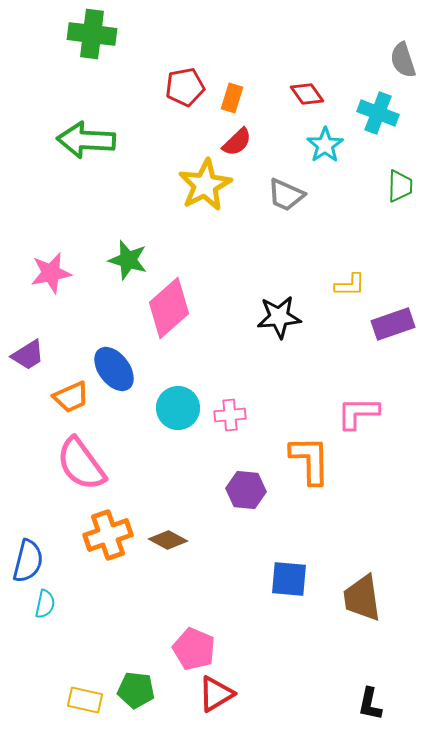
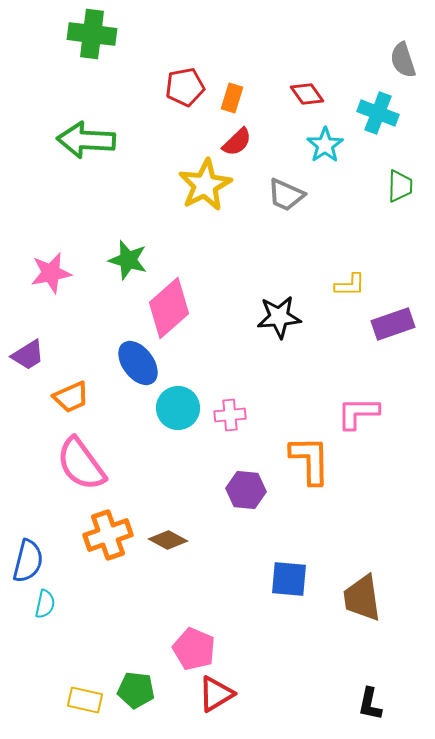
blue ellipse: moved 24 px right, 6 px up
